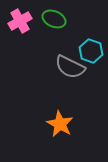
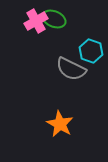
pink cross: moved 16 px right
gray semicircle: moved 1 px right, 2 px down
